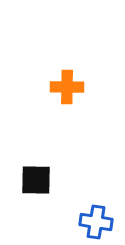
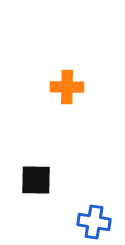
blue cross: moved 2 px left
